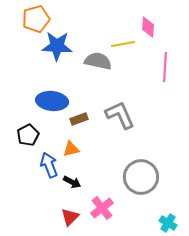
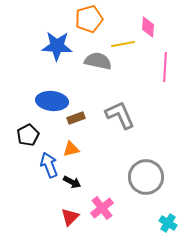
orange pentagon: moved 53 px right
brown rectangle: moved 3 px left, 1 px up
gray circle: moved 5 px right
